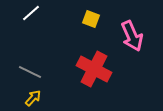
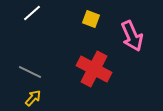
white line: moved 1 px right
